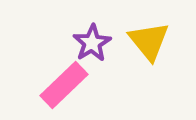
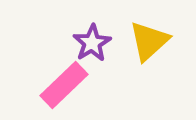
yellow triangle: rotated 27 degrees clockwise
